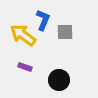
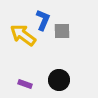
gray square: moved 3 px left, 1 px up
purple rectangle: moved 17 px down
